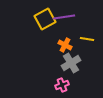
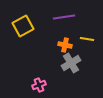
yellow square: moved 22 px left, 7 px down
orange cross: rotated 16 degrees counterclockwise
pink cross: moved 23 px left
